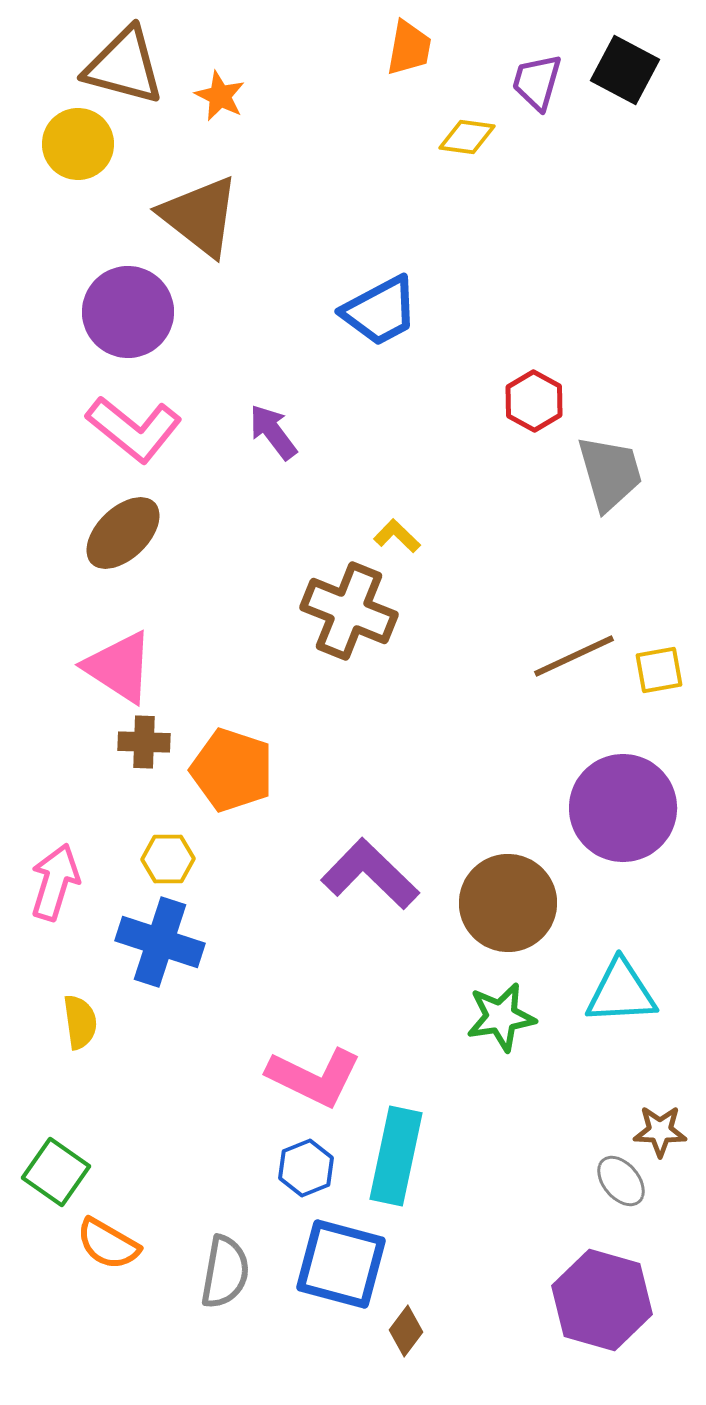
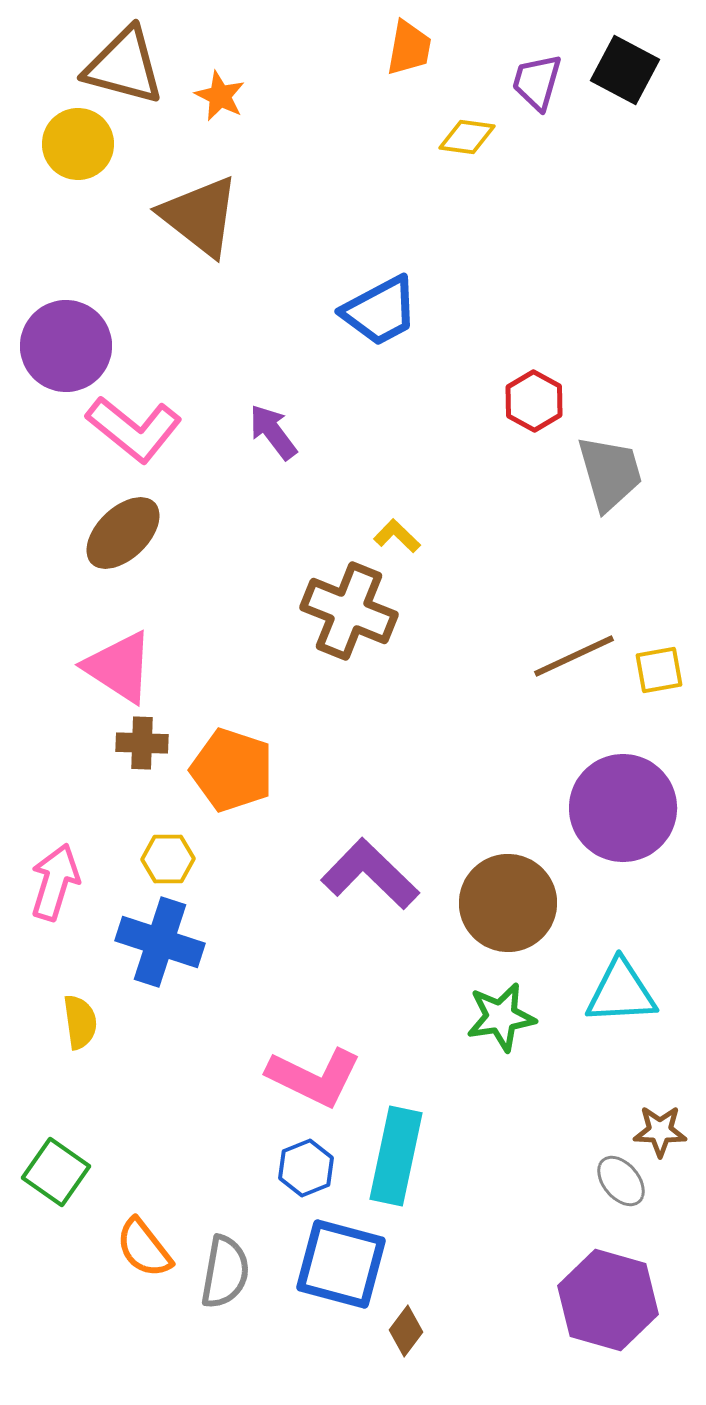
purple circle at (128, 312): moved 62 px left, 34 px down
brown cross at (144, 742): moved 2 px left, 1 px down
orange semicircle at (108, 1244): moved 36 px right, 4 px down; rotated 22 degrees clockwise
purple hexagon at (602, 1300): moved 6 px right
